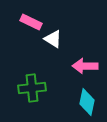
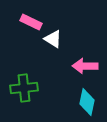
green cross: moved 8 px left
